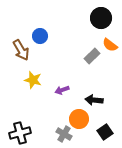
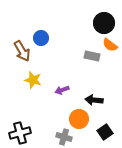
black circle: moved 3 px right, 5 px down
blue circle: moved 1 px right, 2 px down
brown arrow: moved 1 px right, 1 px down
gray rectangle: rotated 56 degrees clockwise
gray cross: moved 3 px down; rotated 14 degrees counterclockwise
